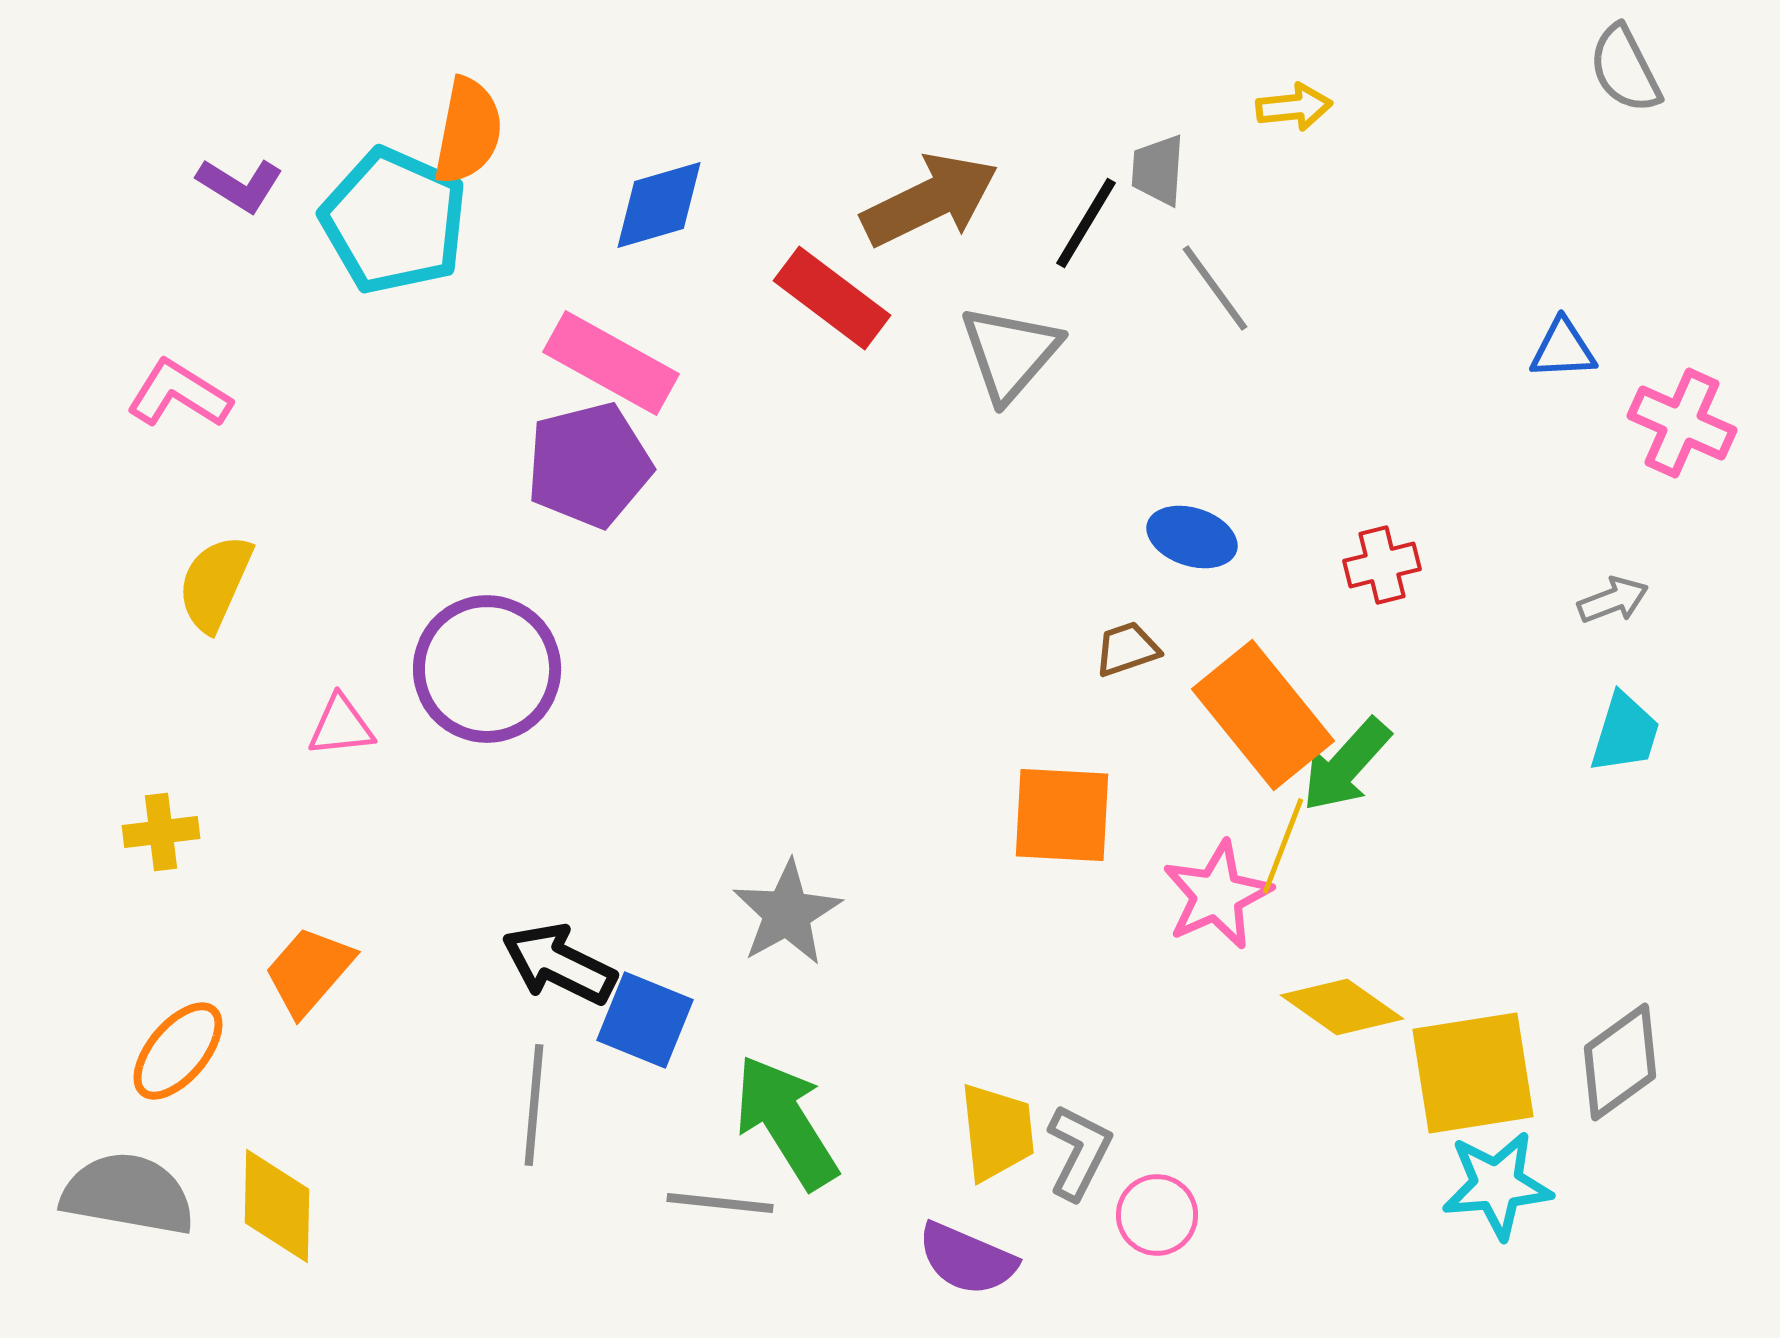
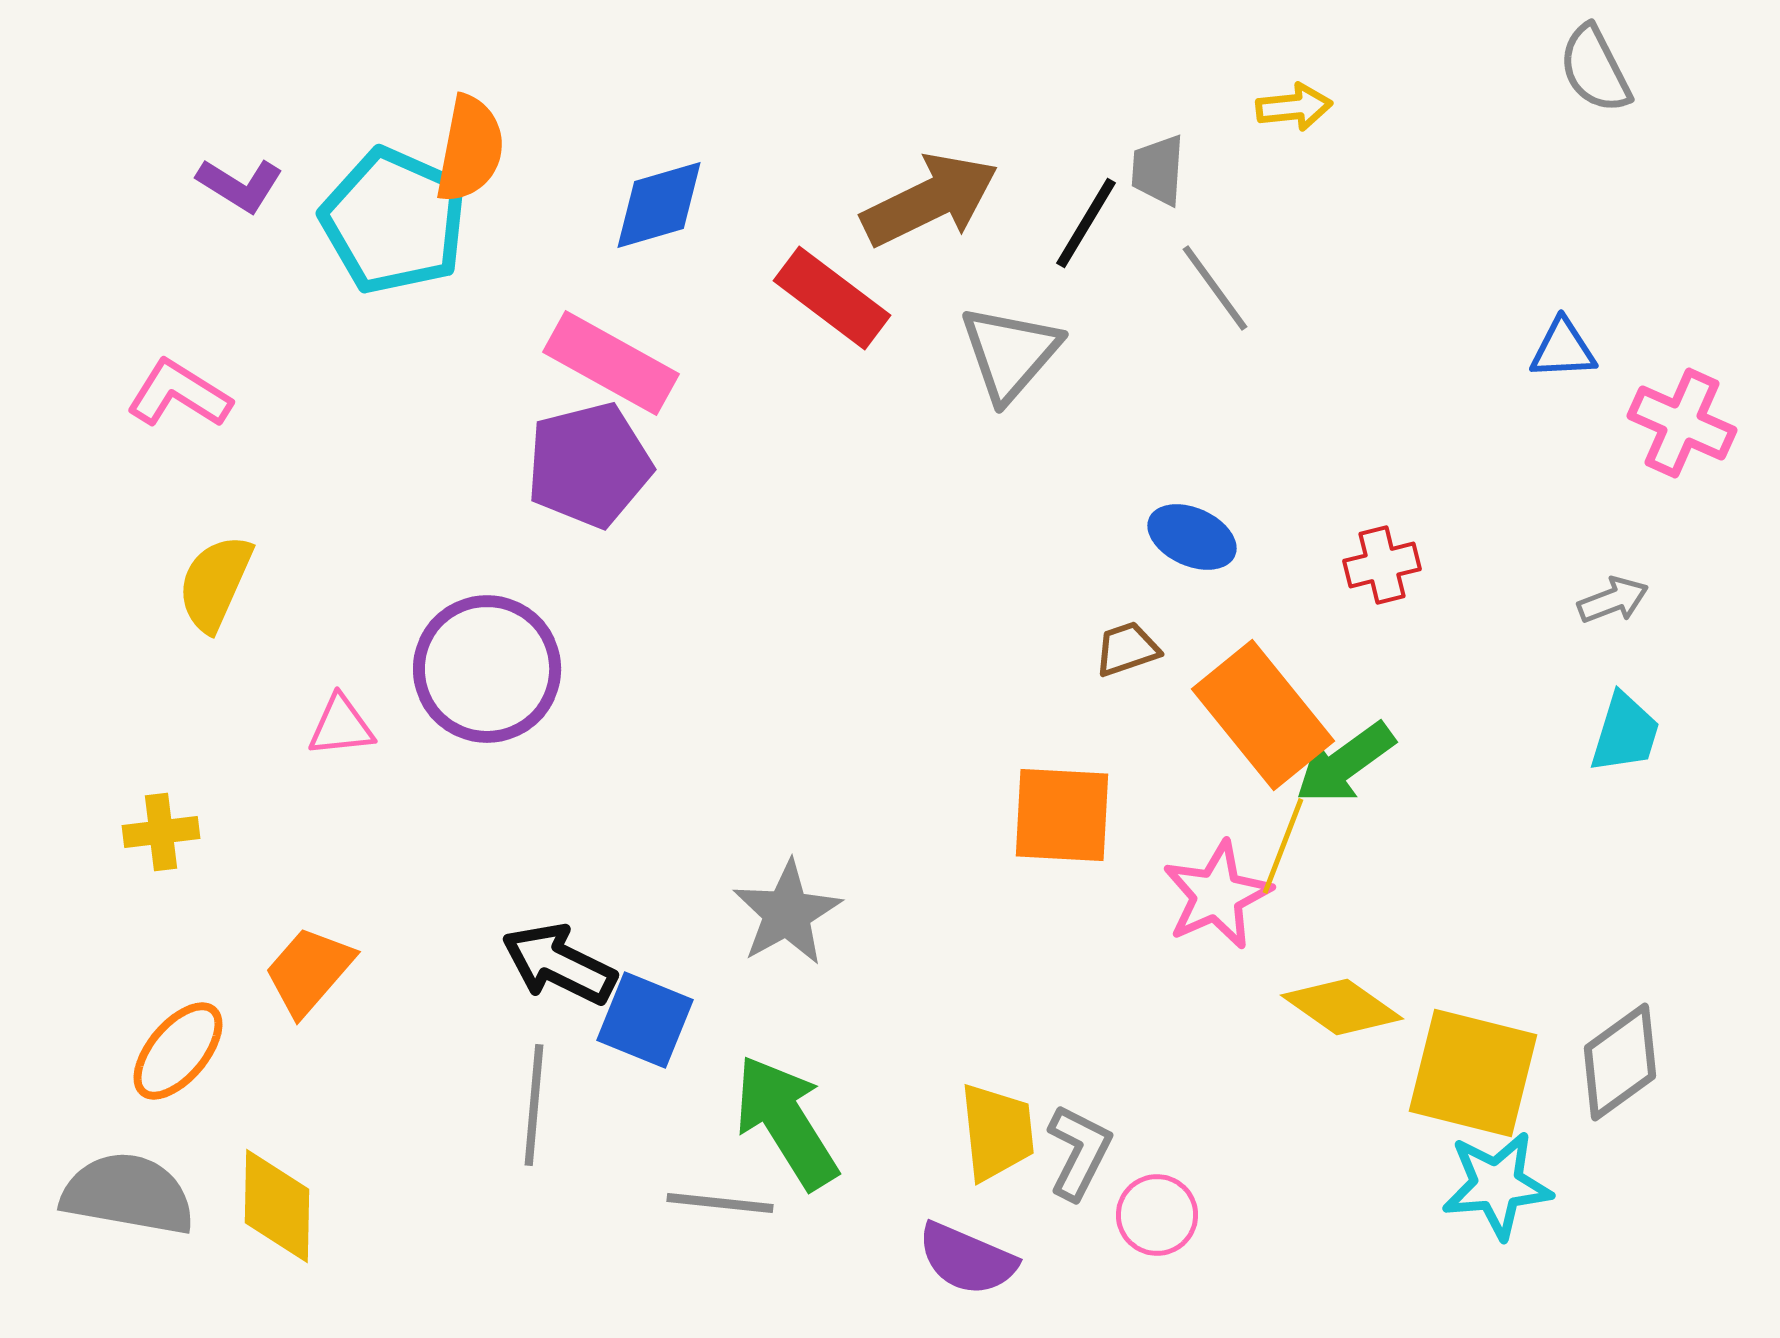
gray semicircle at (1625, 69): moved 30 px left
orange semicircle at (468, 131): moved 2 px right, 18 px down
blue ellipse at (1192, 537): rotated 6 degrees clockwise
green arrow at (1346, 765): moved 1 px left, 2 px up; rotated 12 degrees clockwise
yellow square at (1473, 1073): rotated 23 degrees clockwise
